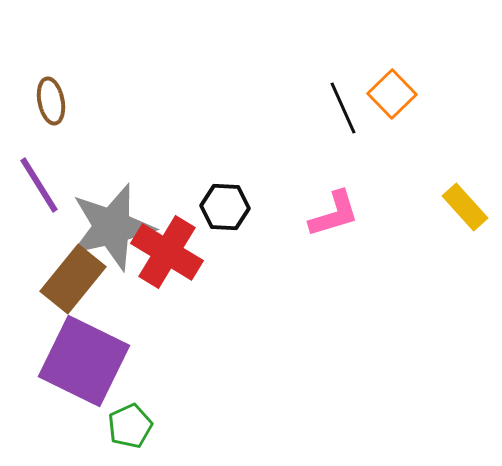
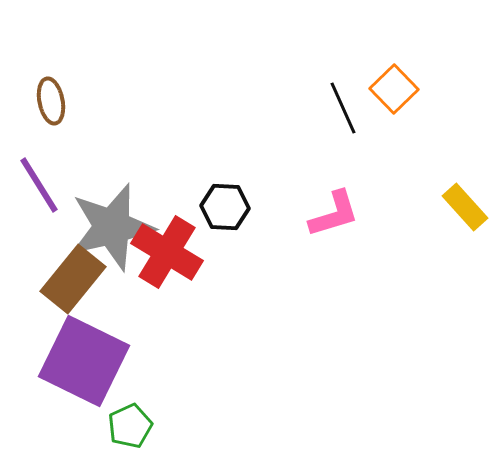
orange square: moved 2 px right, 5 px up
